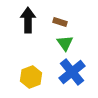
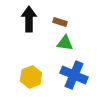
black arrow: moved 1 px right, 1 px up
green triangle: rotated 48 degrees counterclockwise
blue cross: moved 2 px right, 3 px down; rotated 28 degrees counterclockwise
